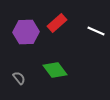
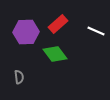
red rectangle: moved 1 px right, 1 px down
green diamond: moved 16 px up
gray semicircle: moved 1 px up; rotated 32 degrees clockwise
